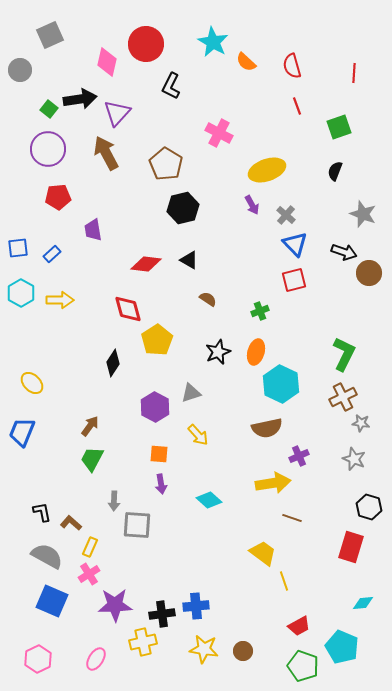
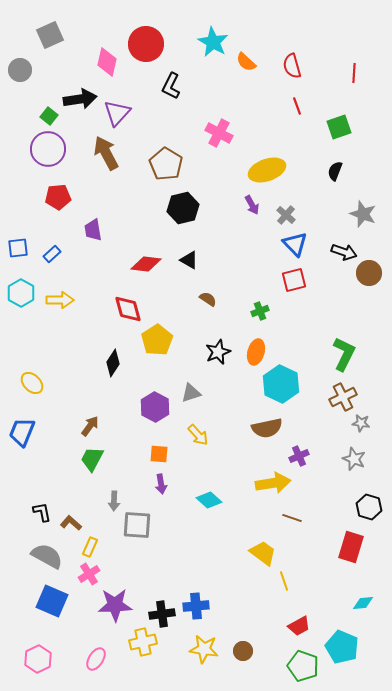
green square at (49, 109): moved 7 px down
